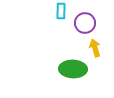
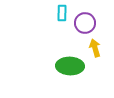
cyan rectangle: moved 1 px right, 2 px down
green ellipse: moved 3 px left, 3 px up
